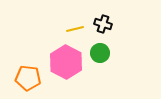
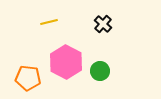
black cross: rotated 24 degrees clockwise
yellow line: moved 26 px left, 7 px up
green circle: moved 18 px down
